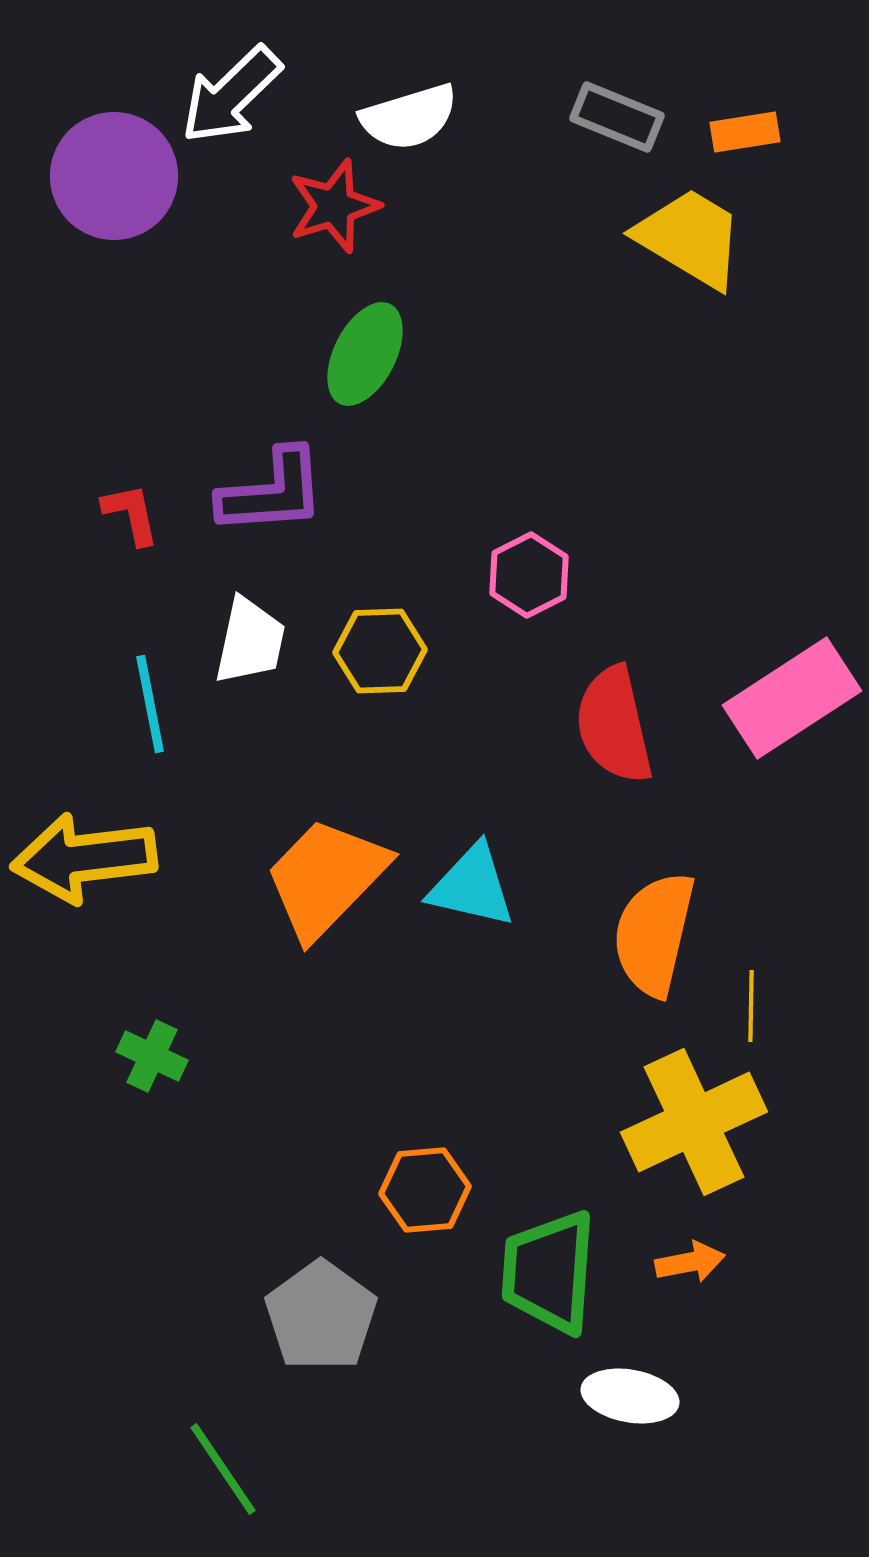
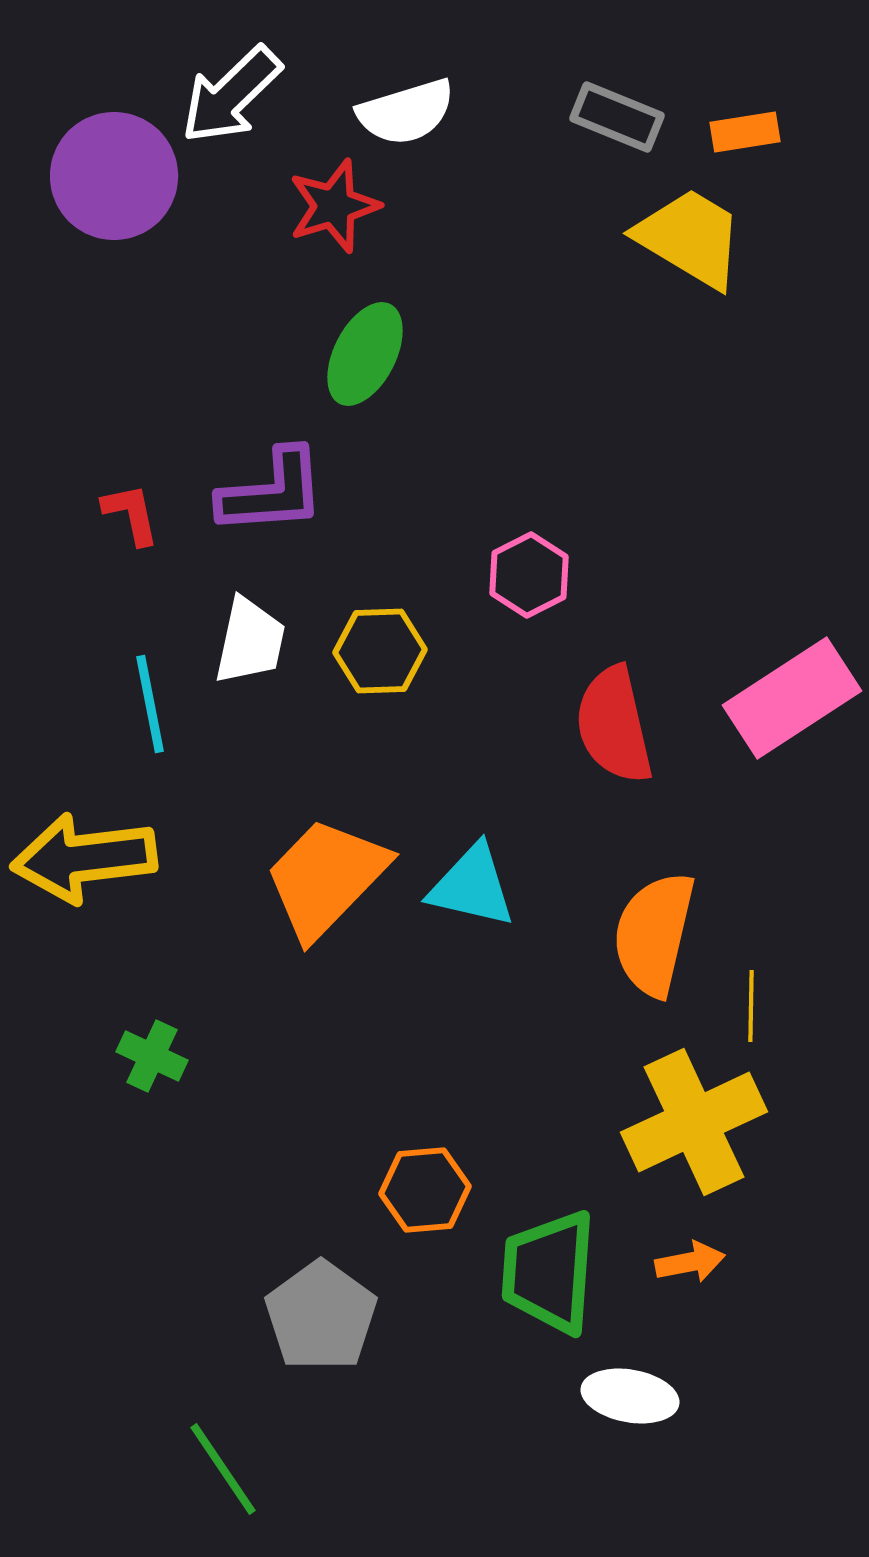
white semicircle: moved 3 px left, 5 px up
